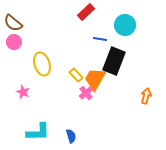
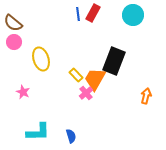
red rectangle: moved 7 px right, 1 px down; rotated 18 degrees counterclockwise
cyan circle: moved 8 px right, 10 px up
blue line: moved 22 px left, 25 px up; rotated 72 degrees clockwise
yellow ellipse: moved 1 px left, 5 px up
